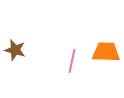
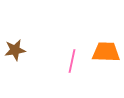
brown star: rotated 25 degrees counterclockwise
